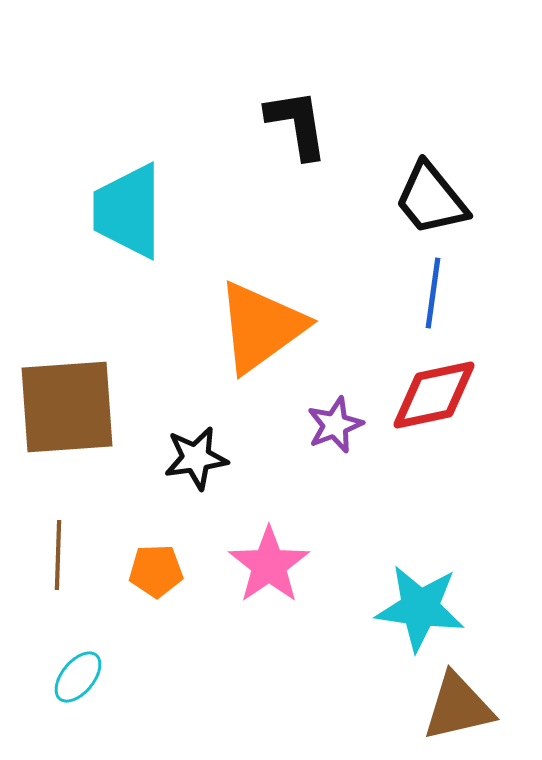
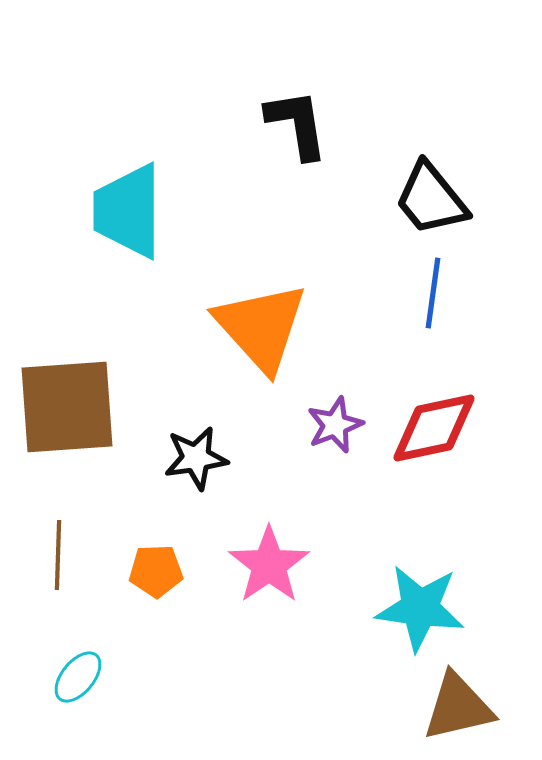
orange triangle: rotated 36 degrees counterclockwise
red diamond: moved 33 px down
